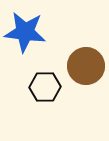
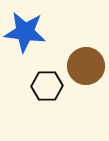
black hexagon: moved 2 px right, 1 px up
